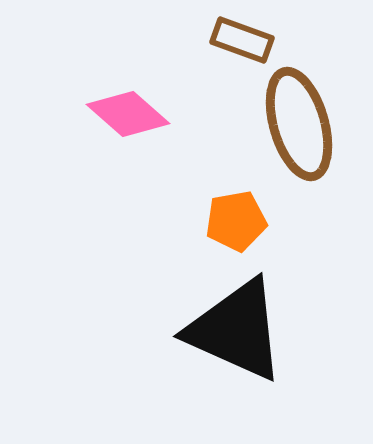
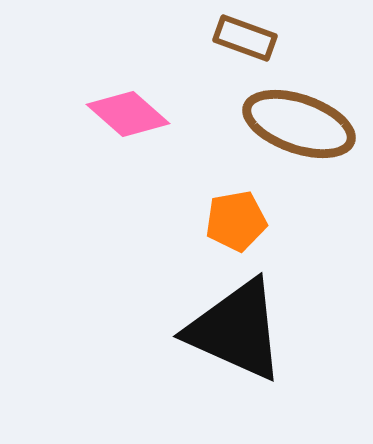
brown rectangle: moved 3 px right, 2 px up
brown ellipse: rotated 55 degrees counterclockwise
